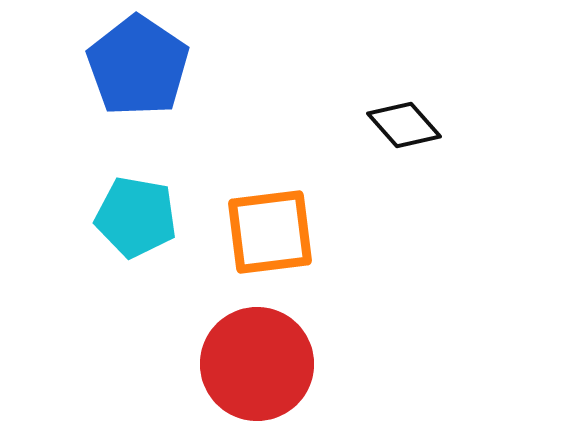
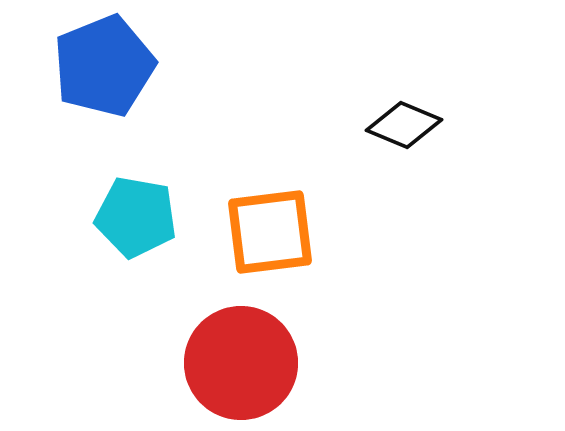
blue pentagon: moved 34 px left; rotated 16 degrees clockwise
black diamond: rotated 26 degrees counterclockwise
red circle: moved 16 px left, 1 px up
